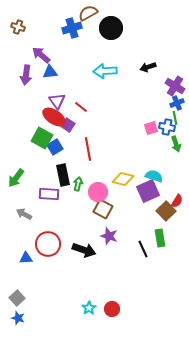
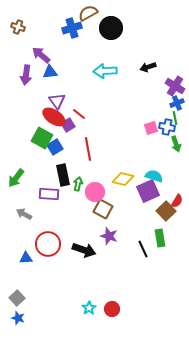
red line at (81, 107): moved 2 px left, 7 px down
purple square at (68, 125): rotated 24 degrees clockwise
pink circle at (98, 192): moved 3 px left
